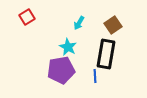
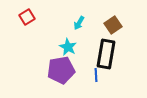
blue line: moved 1 px right, 1 px up
